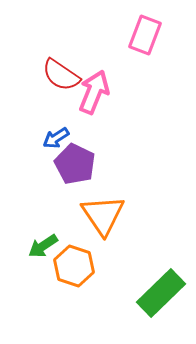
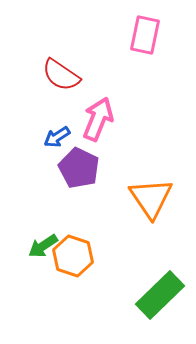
pink rectangle: rotated 9 degrees counterclockwise
pink arrow: moved 4 px right, 27 px down
blue arrow: moved 1 px right, 1 px up
purple pentagon: moved 4 px right, 4 px down
orange triangle: moved 48 px right, 17 px up
orange hexagon: moved 1 px left, 10 px up
green rectangle: moved 1 px left, 2 px down
